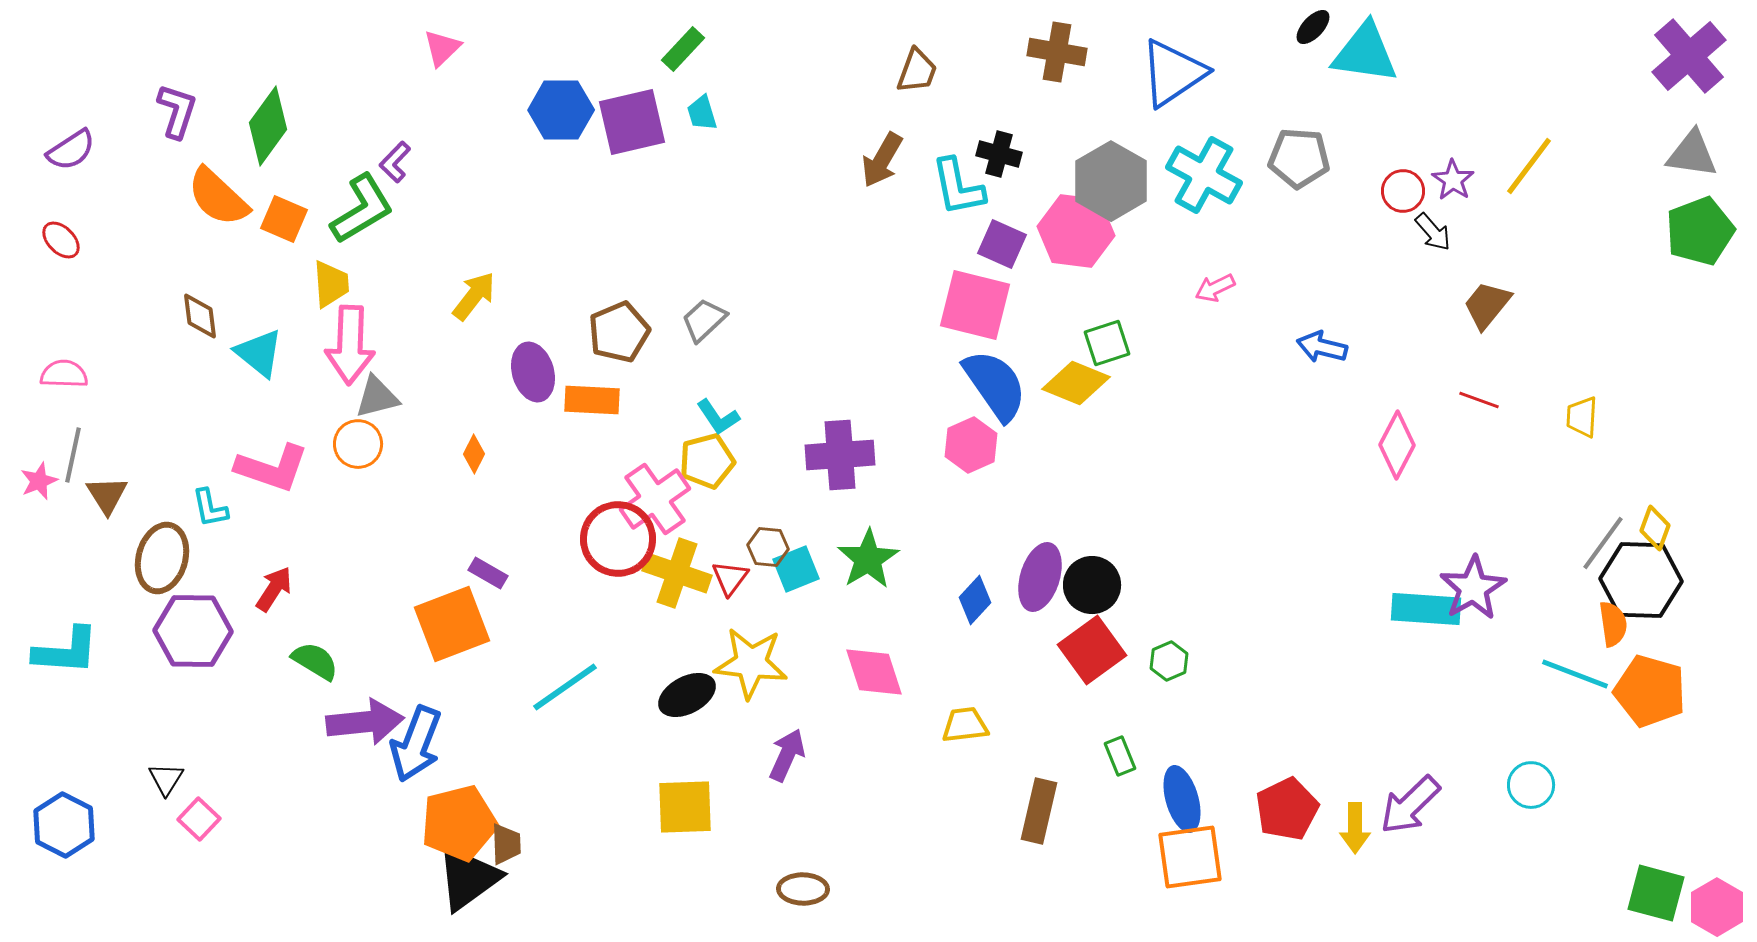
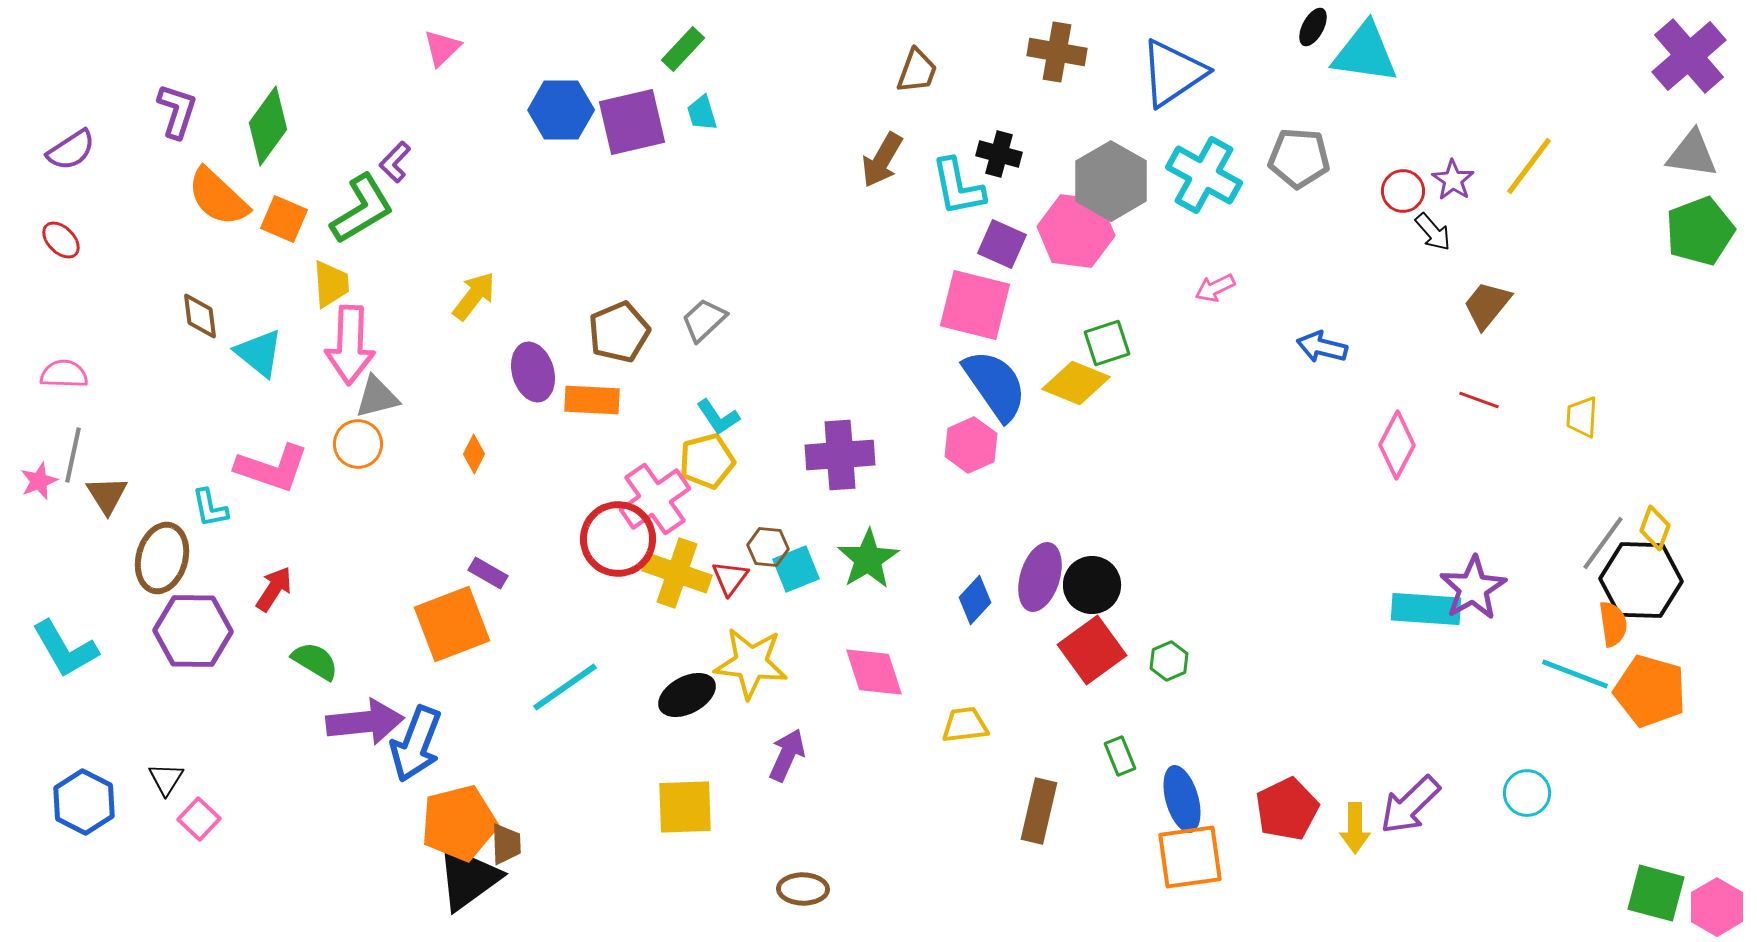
black ellipse at (1313, 27): rotated 15 degrees counterclockwise
cyan L-shape at (66, 651): moved 1 px left, 2 px up; rotated 56 degrees clockwise
cyan circle at (1531, 785): moved 4 px left, 8 px down
blue hexagon at (64, 825): moved 20 px right, 23 px up
